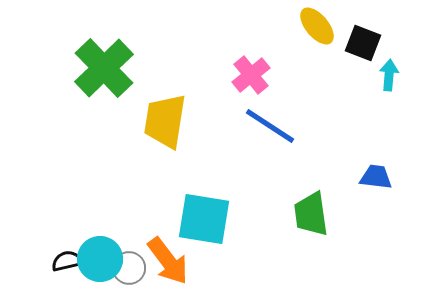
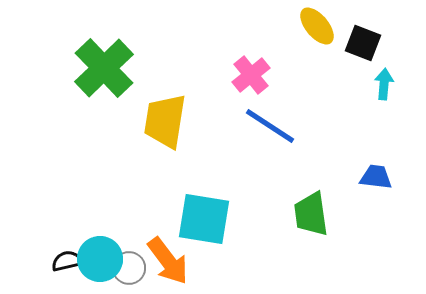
cyan arrow: moved 5 px left, 9 px down
